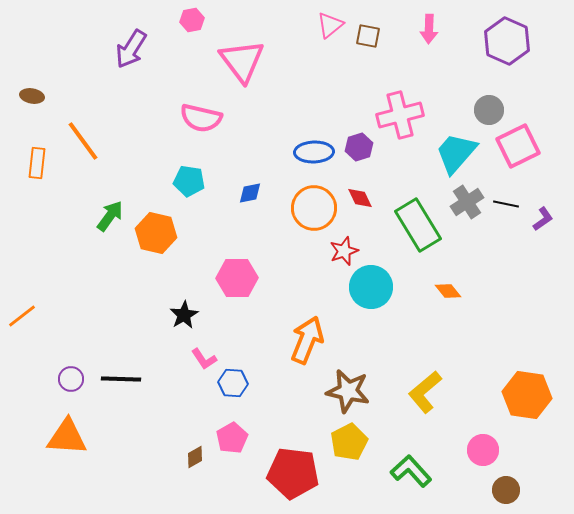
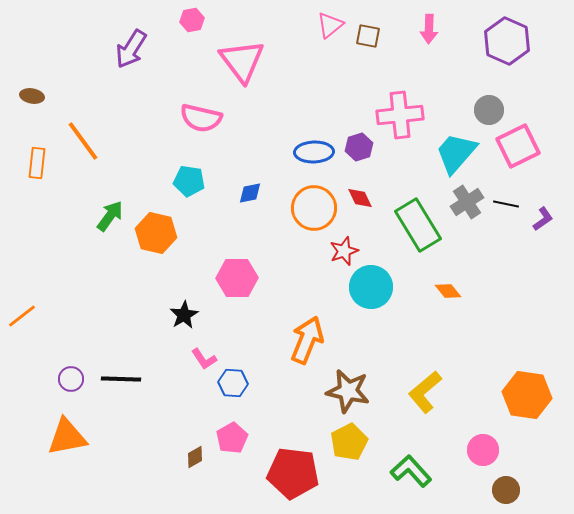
pink cross at (400, 115): rotated 9 degrees clockwise
orange triangle at (67, 437): rotated 15 degrees counterclockwise
